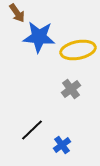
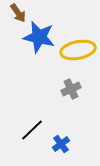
brown arrow: moved 1 px right
blue star: rotated 8 degrees clockwise
gray cross: rotated 12 degrees clockwise
blue cross: moved 1 px left, 1 px up
